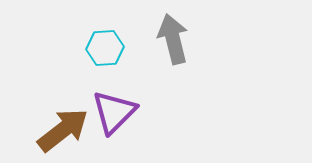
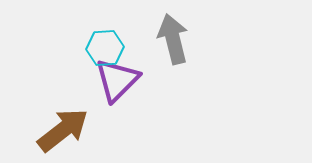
purple triangle: moved 3 px right, 32 px up
